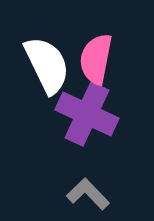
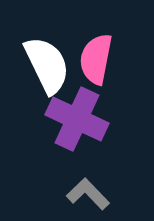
purple cross: moved 10 px left, 5 px down
